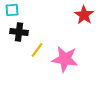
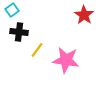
cyan square: rotated 32 degrees counterclockwise
pink star: moved 1 px right, 1 px down
